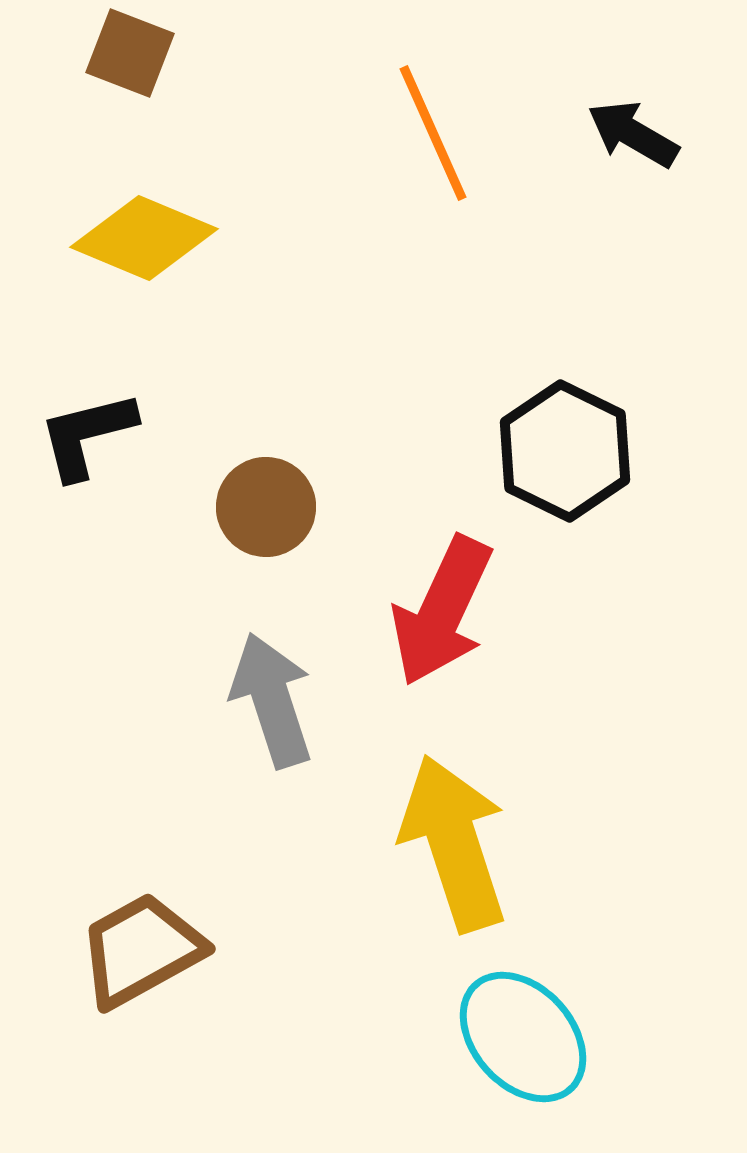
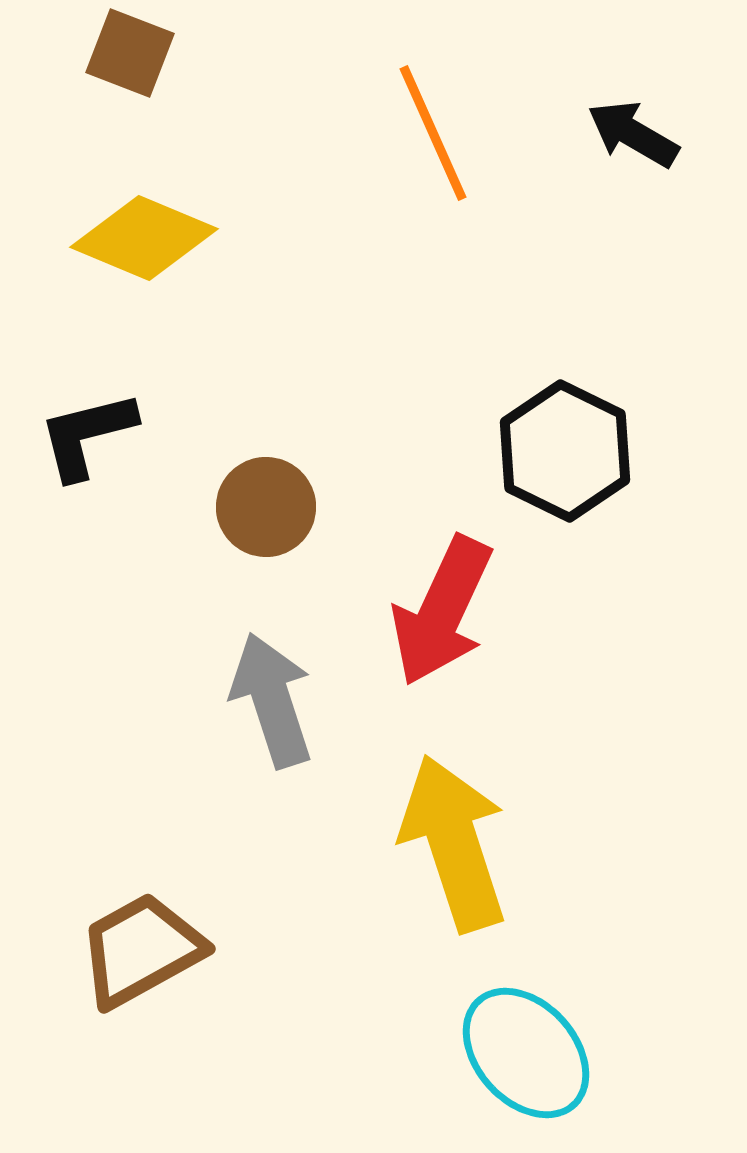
cyan ellipse: moved 3 px right, 16 px down
